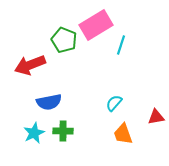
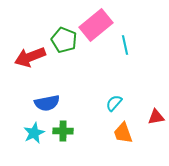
pink rectangle: rotated 8 degrees counterclockwise
cyan line: moved 4 px right; rotated 30 degrees counterclockwise
red arrow: moved 8 px up
blue semicircle: moved 2 px left, 1 px down
orange trapezoid: moved 1 px up
